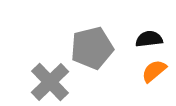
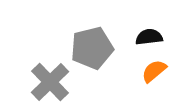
black semicircle: moved 2 px up
